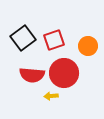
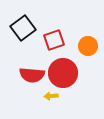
black square: moved 10 px up
red circle: moved 1 px left
